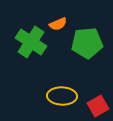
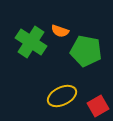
orange semicircle: moved 2 px right, 7 px down; rotated 42 degrees clockwise
green pentagon: moved 1 px left, 8 px down; rotated 16 degrees clockwise
yellow ellipse: rotated 28 degrees counterclockwise
